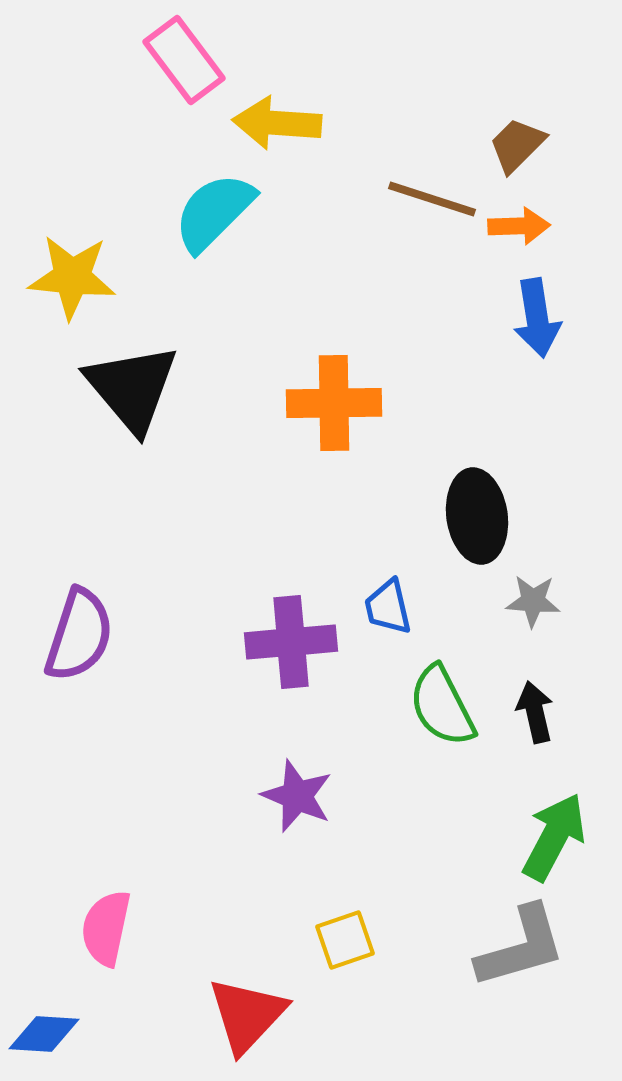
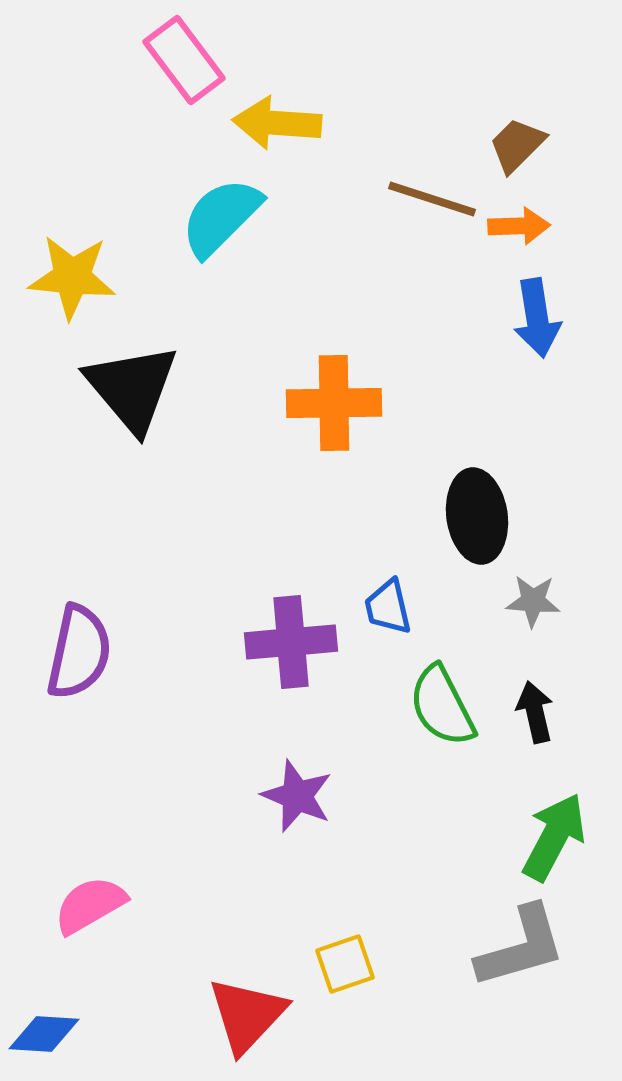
cyan semicircle: moved 7 px right, 5 px down
purple semicircle: moved 17 px down; rotated 6 degrees counterclockwise
pink semicircle: moved 16 px left, 23 px up; rotated 48 degrees clockwise
yellow square: moved 24 px down
